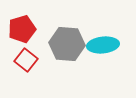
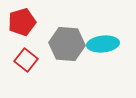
red pentagon: moved 7 px up
cyan ellipse: moved 1 px up
